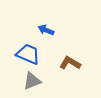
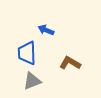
blue trapezoid: moved 1 px left, 1 px up; rotated 115 degrees counterclockwise
